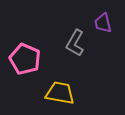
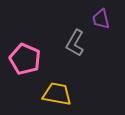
purple trapezoid: moved 2 px left, 4 px up
yellow trapezoid: moved 3 px left, 1 px down
